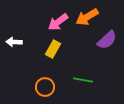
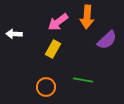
orange arrow: rotated 55 degrees counterclockwise
white arrow: moved 8 px up
orange circle: moved 1 px right
